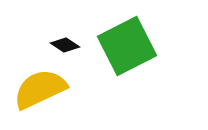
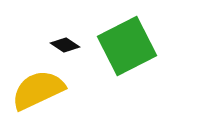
yellow semicircle: moved 2 px left, 1 px down
